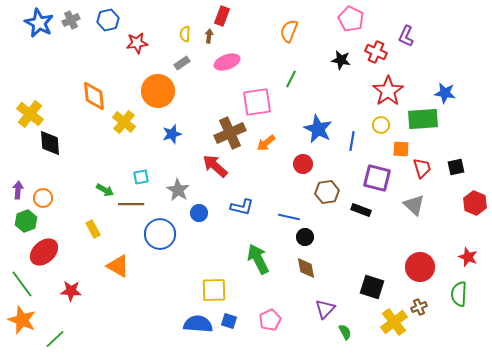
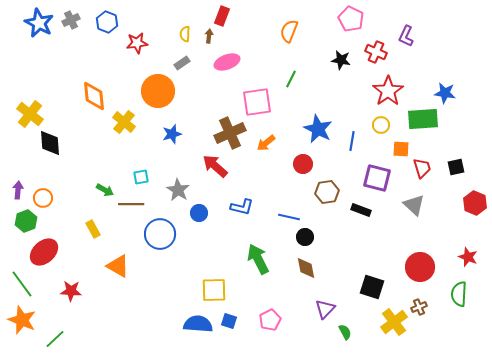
blue hexagon at (108, 20): moved 1 px left, 2 px down; rotated 25 degrees counterclockwise
